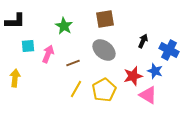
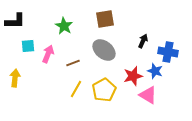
blue cross: moved 1 px left, 2 px down; rotated 18 degrees counterclockwise
